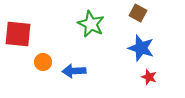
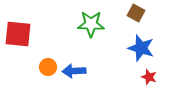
brown square: moved 2 px left
green star: rotated 24 degrees counterclockwise
orange circle: moved 5 px right, 5 px down
